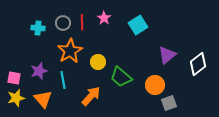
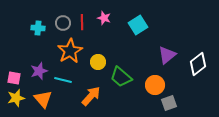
pink star: rotated 16 degrees counterclockwise
cyan line: rotated 66 degrees counterclockwise
